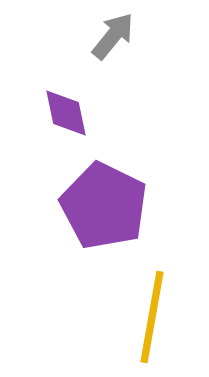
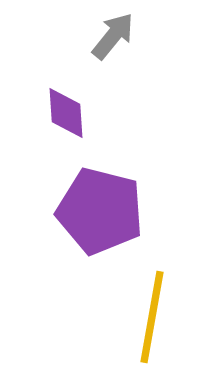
purple diamond: rotated 8 degrees clockwise
purple pentagon: moved 4 px left, 5 px down; rotated 12 degrees counterclockwise
